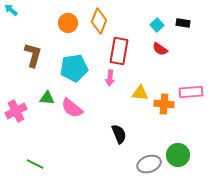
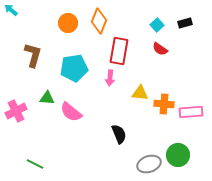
black rectangle: moved 2 px right; rotated 24 degrees counterclockwise
pink rectangle: moved 20 px down
pink semicircle: moved 1 px left, 4 px down
